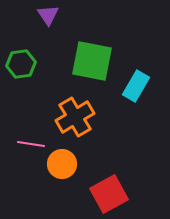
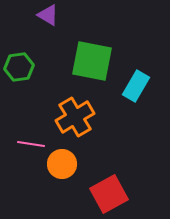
purple triangle: rotated 25 degrees counterclockwise
green hexagon: moved 2 px left, 3 px down
